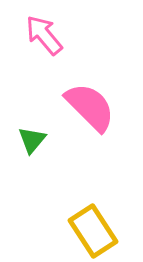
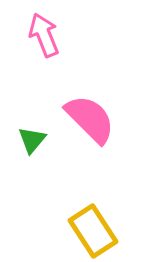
pink arrow: rotated 18 degrees clockwise
pink semicircle: moved 12 px down
